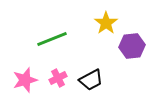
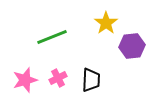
green line: moved 2 px up
black trapezoid: rotated 60 degrees counterclockwise
